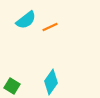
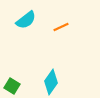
orange line: moved 11 px right
